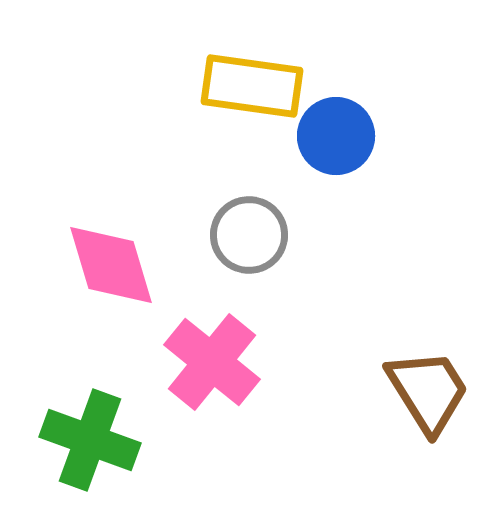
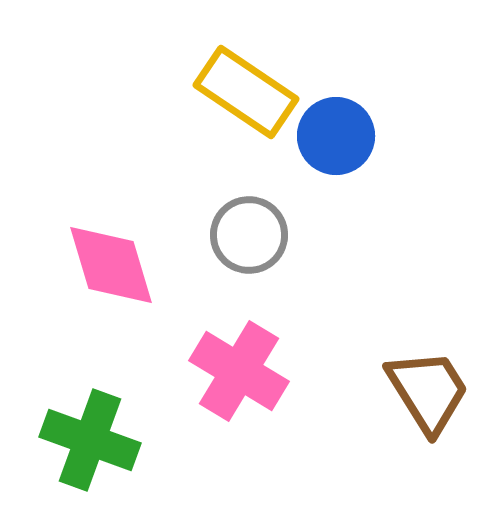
yellow rectangle: moved 6 px left, 6 px down; rotated 26 degrees clockwise
pink cross: moved 27 px right, 9 px down; rotated 8 degrees counterclockwise
